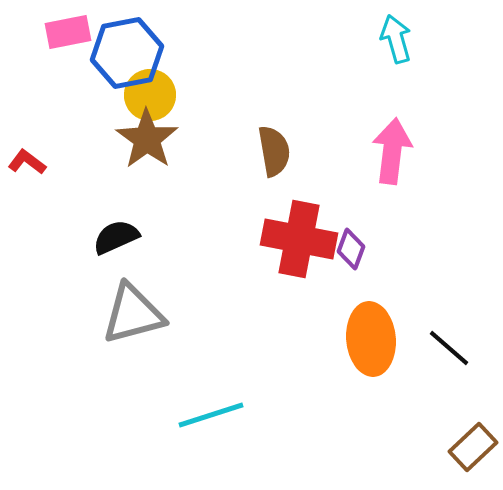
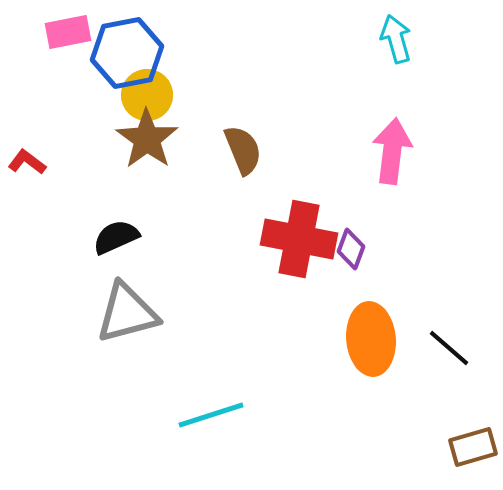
yellow circle: moved 3 px left
brown semicircle: moved 31 px left, 1 px up; rotated 12 degrees counterclockwise
gray triangle: moved 6 px left, 1 px up
brown rectangle: rotated 27 degrees clockwise
